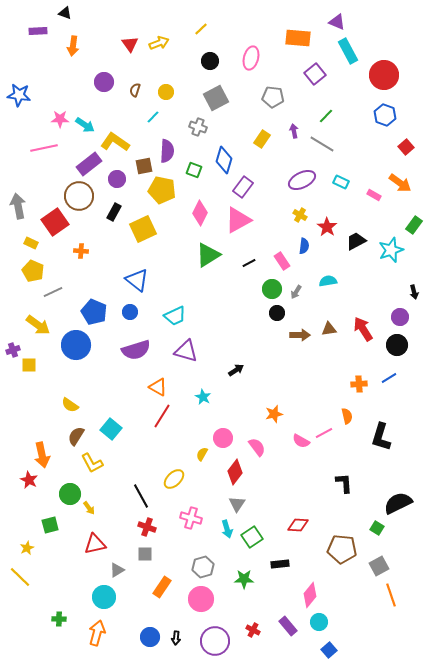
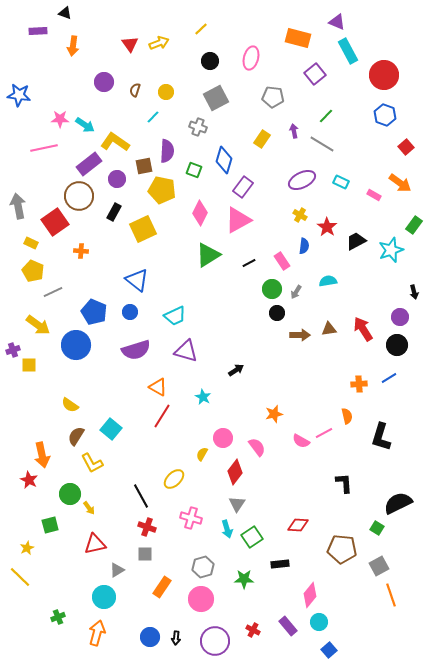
orange rectangle at (298, 38): rotated 10 degrees clockwise
green cross at (59, 619): moved 1 px left, 2 px up; rotated 24 degrees counterclockwise
